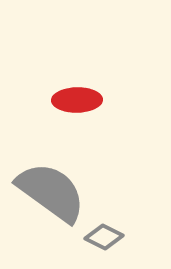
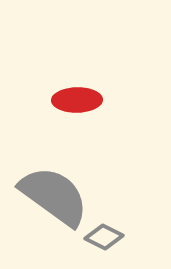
gray semicircle: moved 3 px right, 4 px down
